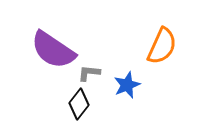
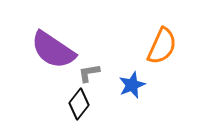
gray L-shape: rotated 15 degrees counterclockwise
blue star: moved 5 px right
